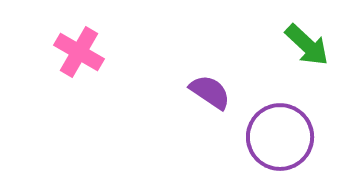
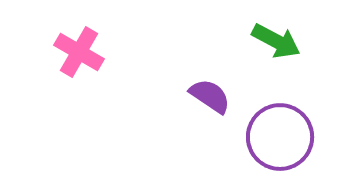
green arrow: moved 31 px left, 4 px up; rotated 15 degrees counterclockwise
purple semicircle: moved 4 px down
